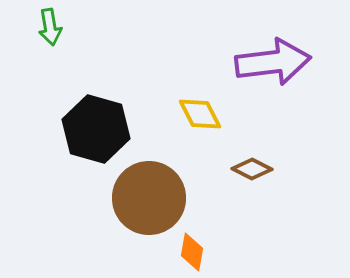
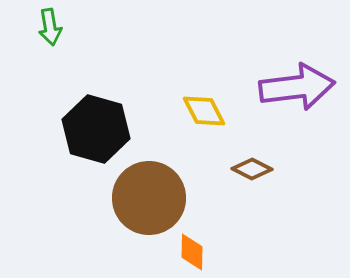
purple arrow: moved 24 px right, 25 px down
yellow diamond: moved 4 px right, 3 px up
orange diamond: rotated 9 degrees counterclockwise
